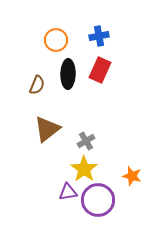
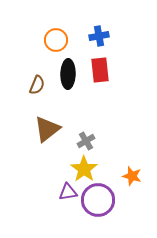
red rectangle: rotated 30 degrees counterclockwise
